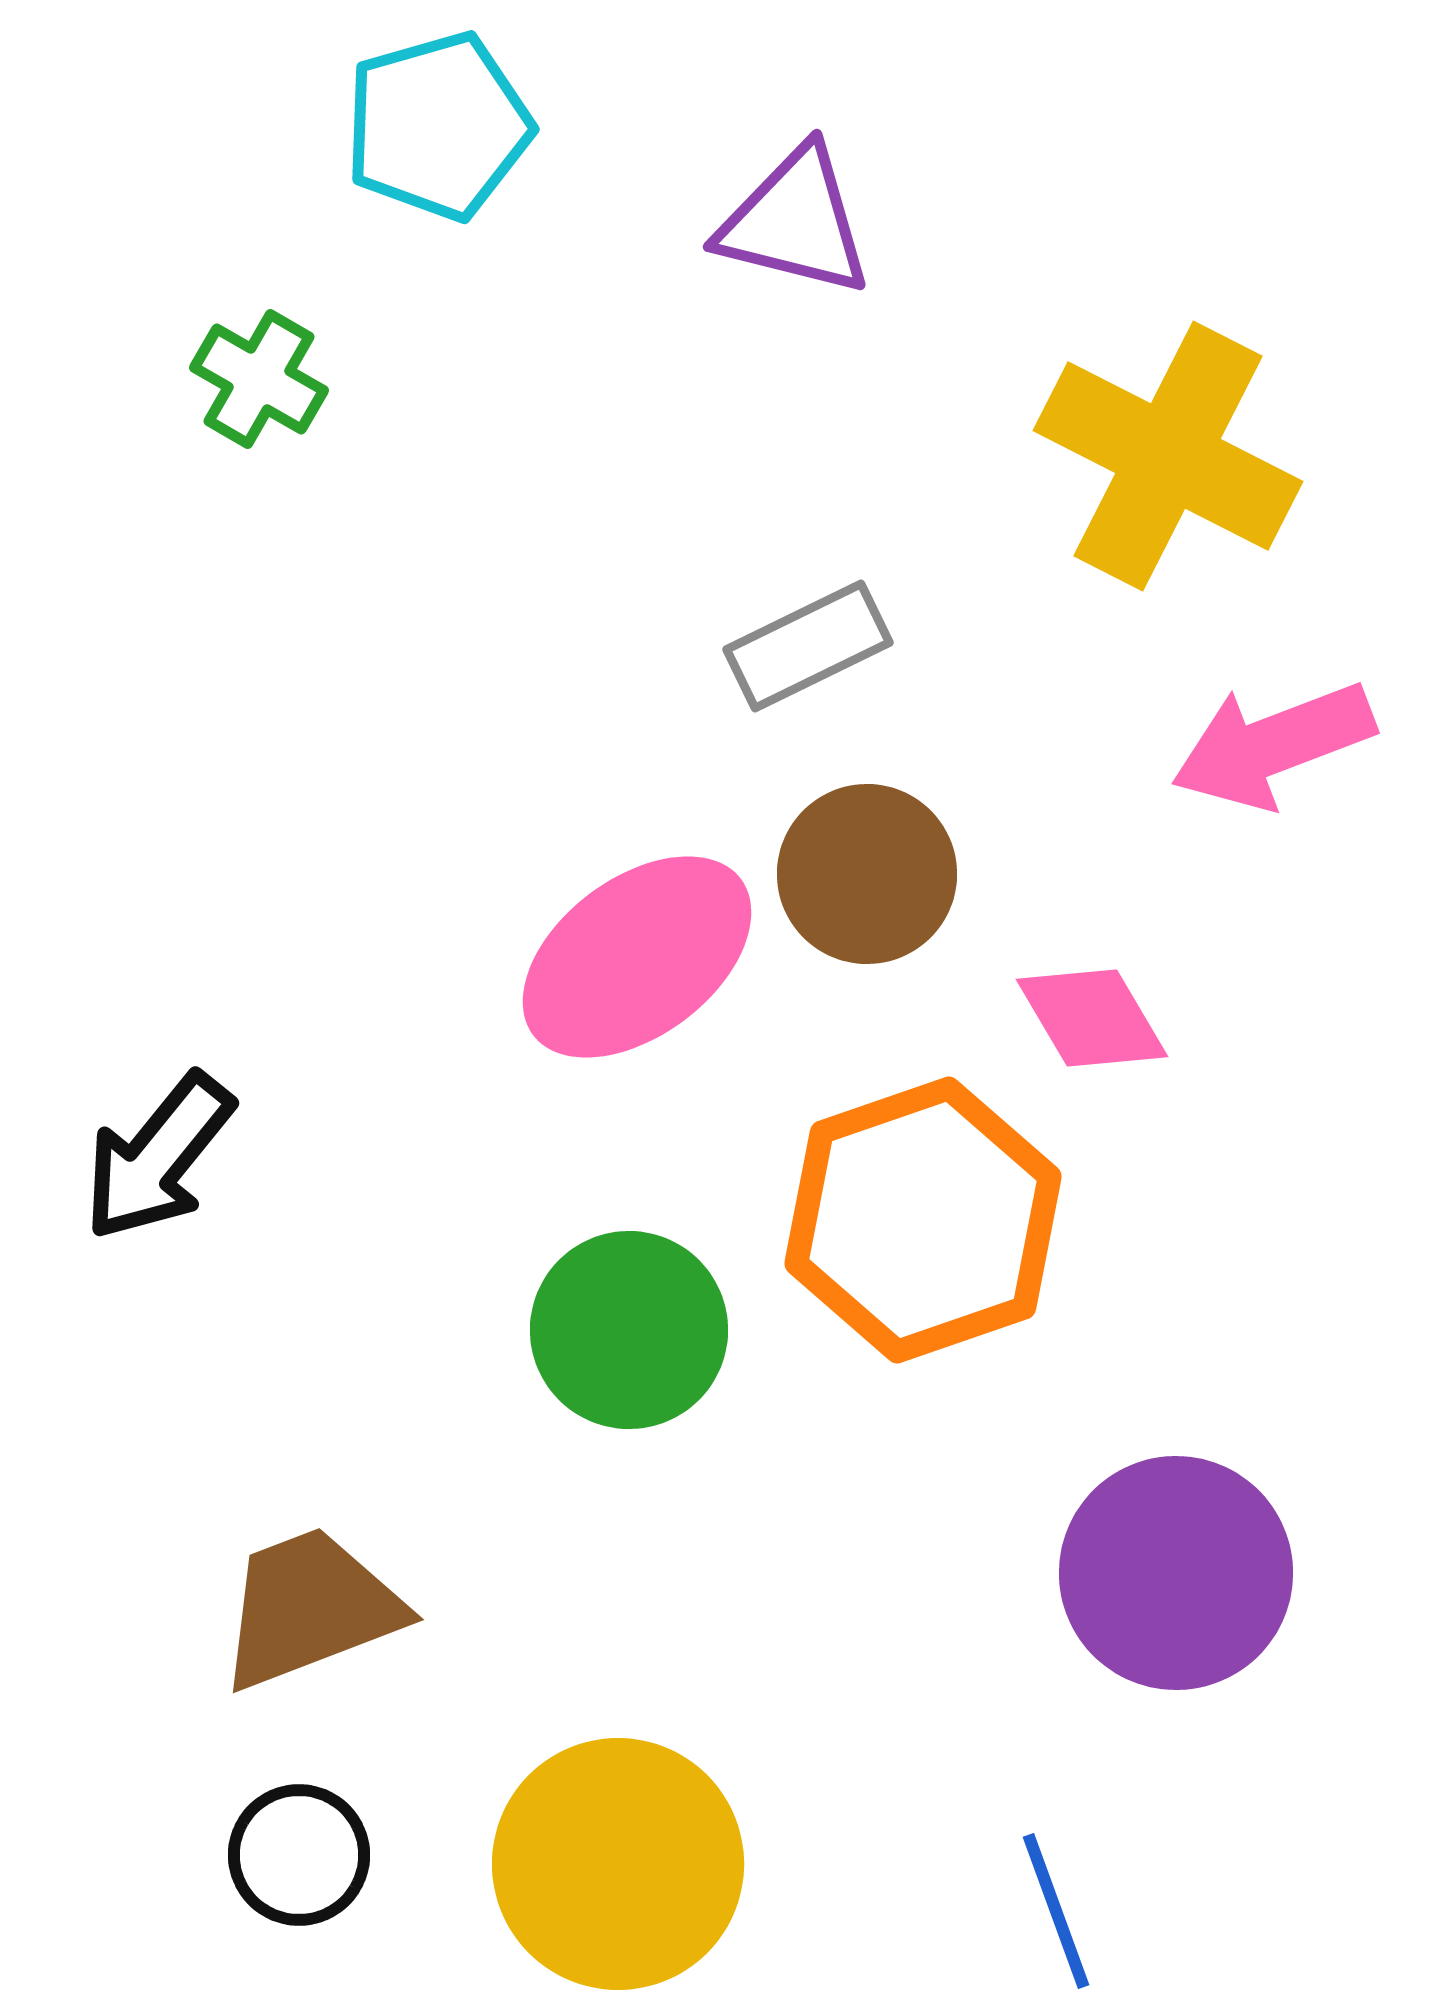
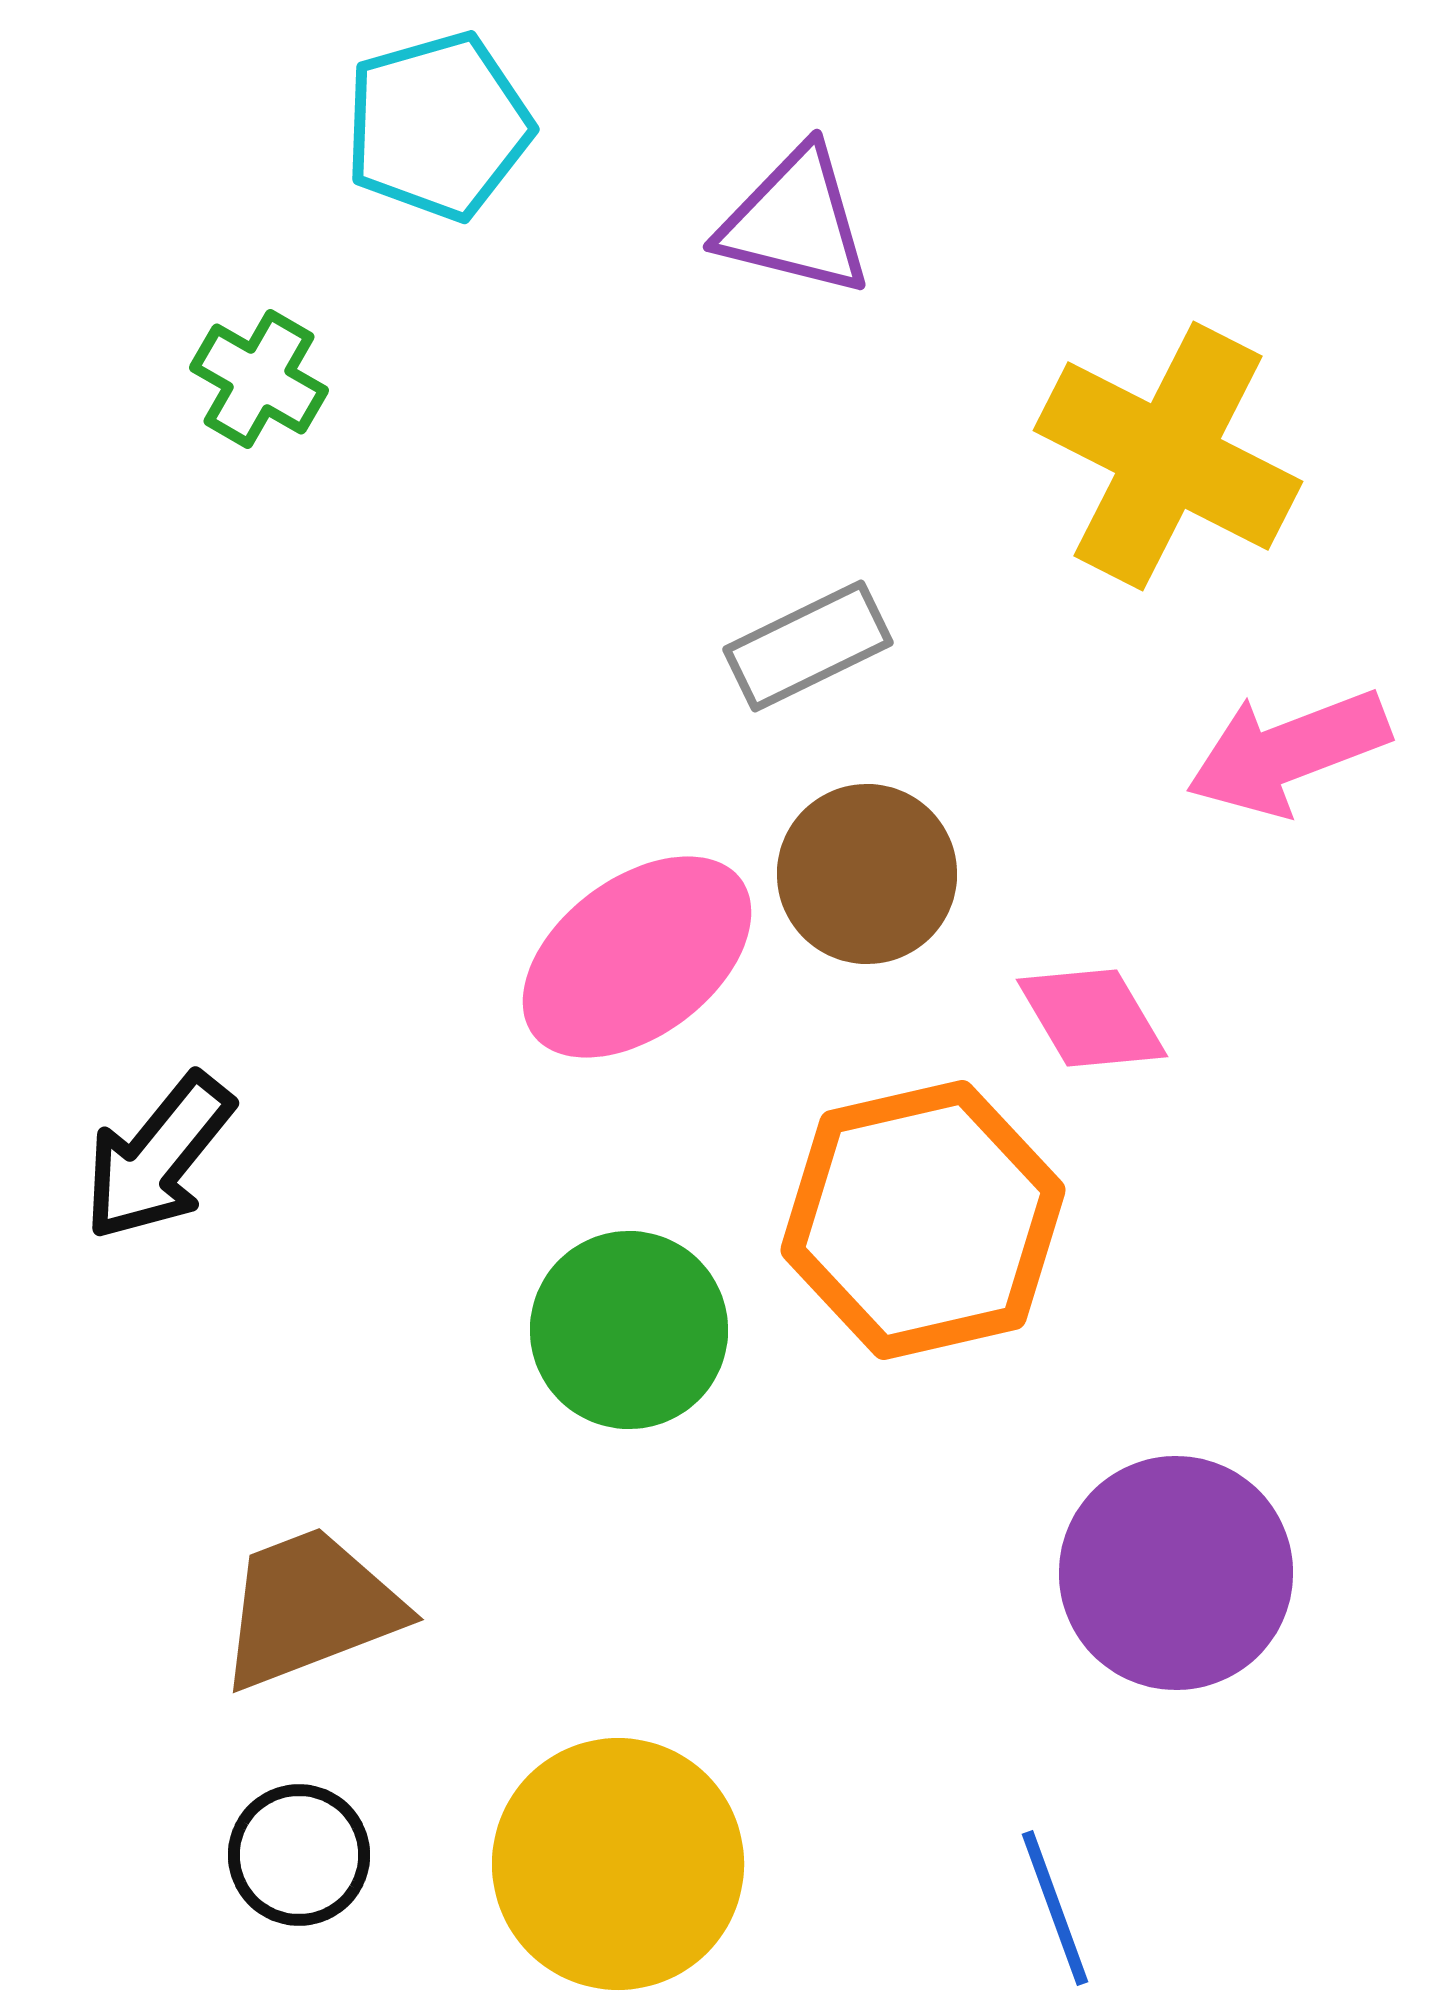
pink arrow: moved 15 px right, 7 px down
orange hexagon: rotated 6 degrees clockwise
blue line: moved 1 px left, 3 px up
